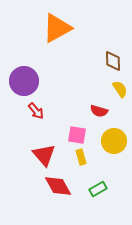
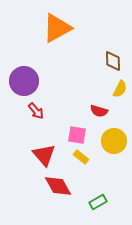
yellow semicircle: rotated 60 degrees clockwise
yellow rectangle: rotated 35 degrees counterclockwise
green rectangle: moved 13 px down
